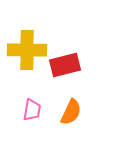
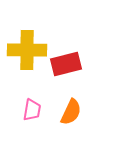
red rectangle: moved 1 px right, 1 px up
